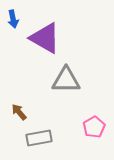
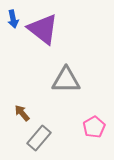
purple triangle: moved 2 px left, 9 px up; rotated 8 degrees clockwise
brown arrow: moved 3 px right, 1 px down
gray rectangle: rotated 40 degrees counterclockwise
